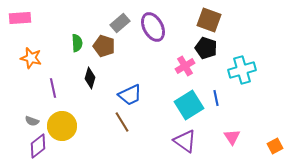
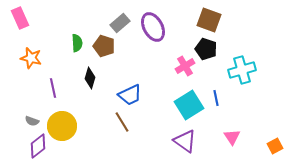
pink rectangle: rotated 70 degrees clockwise
black pentagon: moved 1 px down
